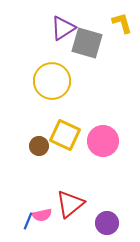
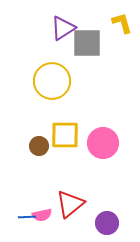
gray square: rotated 16 degrees counterclockwise
yellow square: rotated 24 degrees counterclockwise
pink circle: moved 2 px down
blue line: moved 1 px left, 4 px up; rotated 66 degrees clockwise
